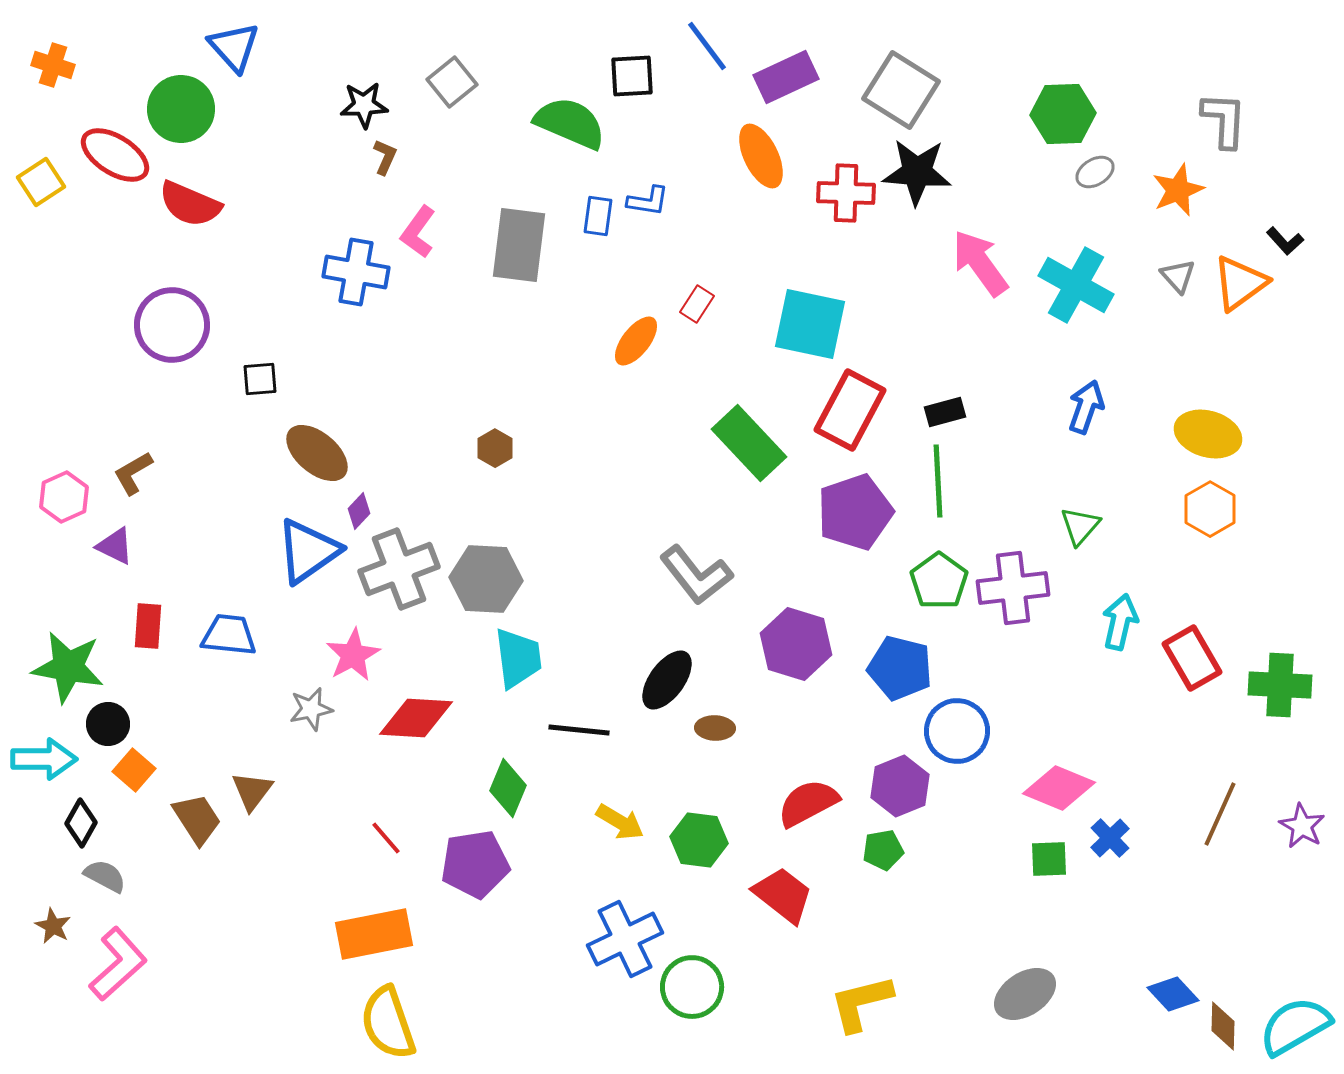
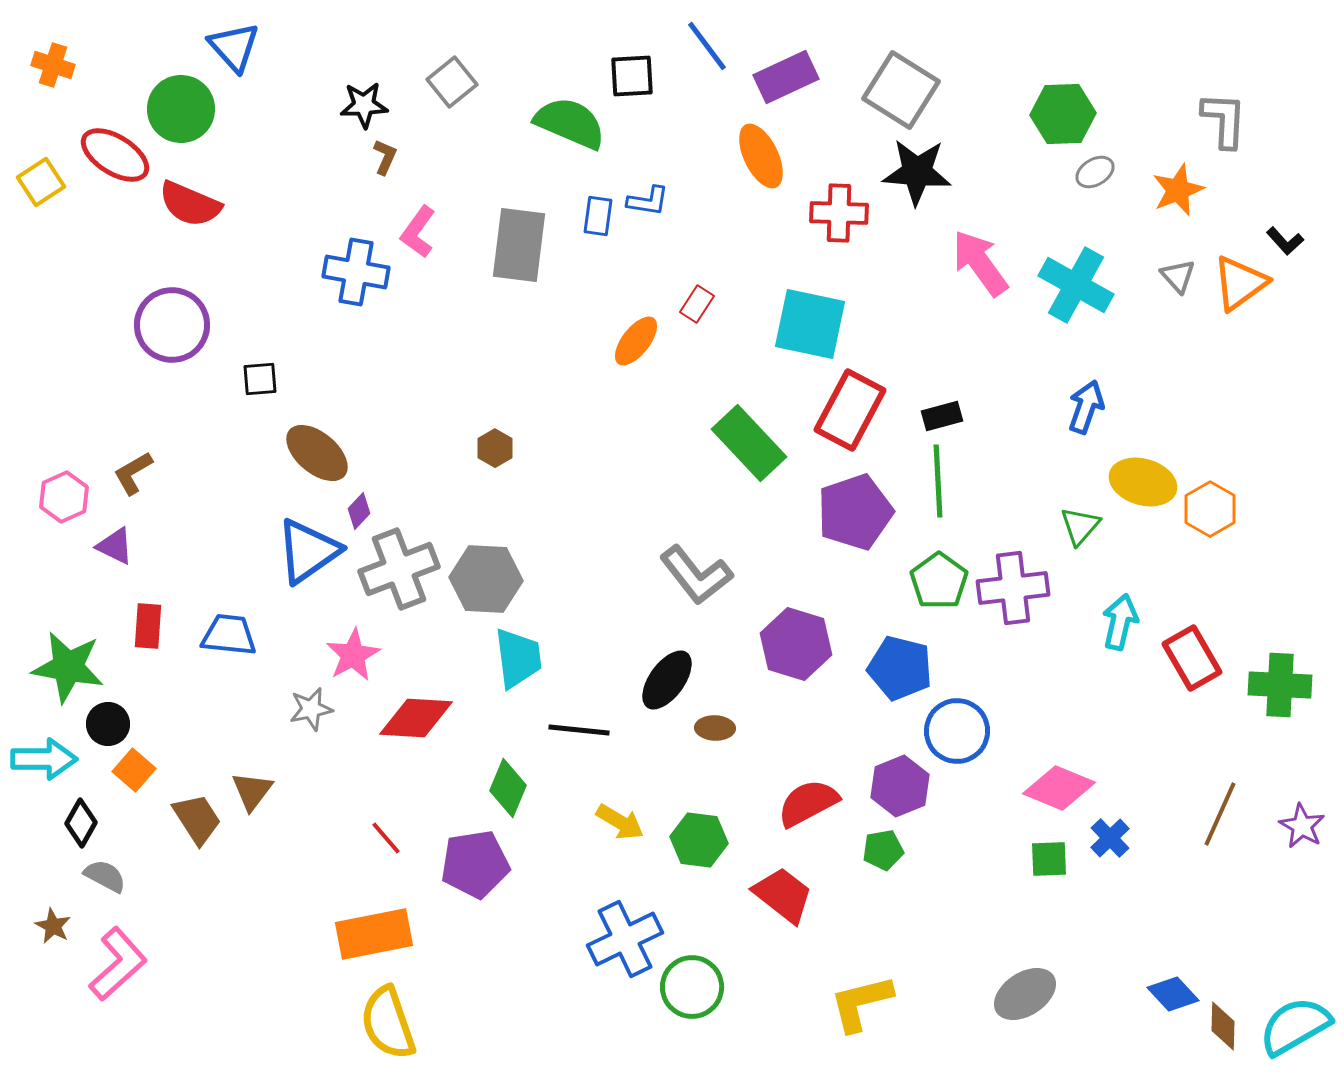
red cross at (846, 193): moved 7 px left, 20 px down
black rectangle at (945, 412): moved 3 px left, 4 px down
yellow ellipse at (1208, 434): moved 65 px left, 48 px down
